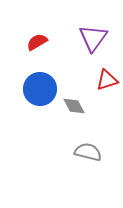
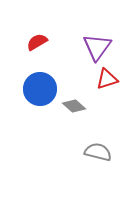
purple triangle: moved 4 px right, 9 px down
red triangle: moved 1 px up
gray diamond: rotated 20 degrees counterclockwise
gray semicircle: moved 10 px right
